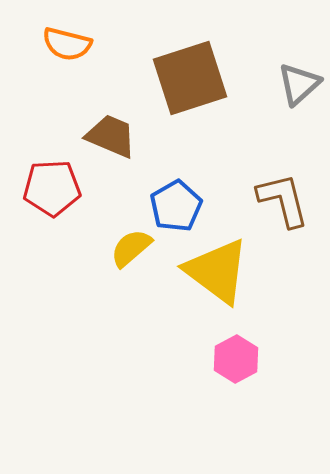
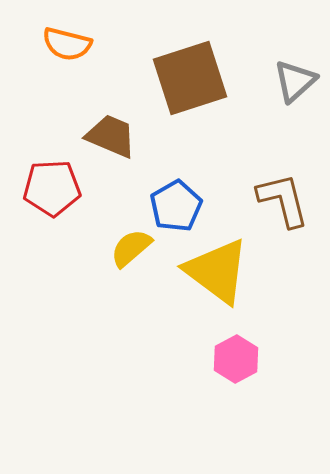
gray triangle: moved 4 px left, 3 px up
